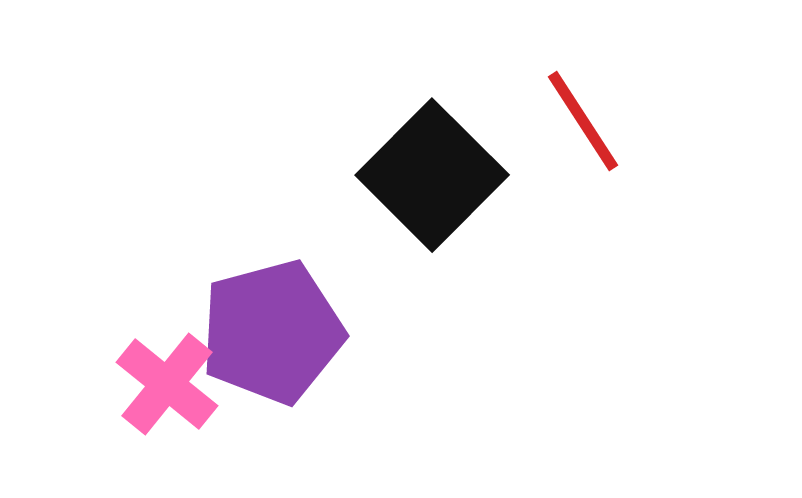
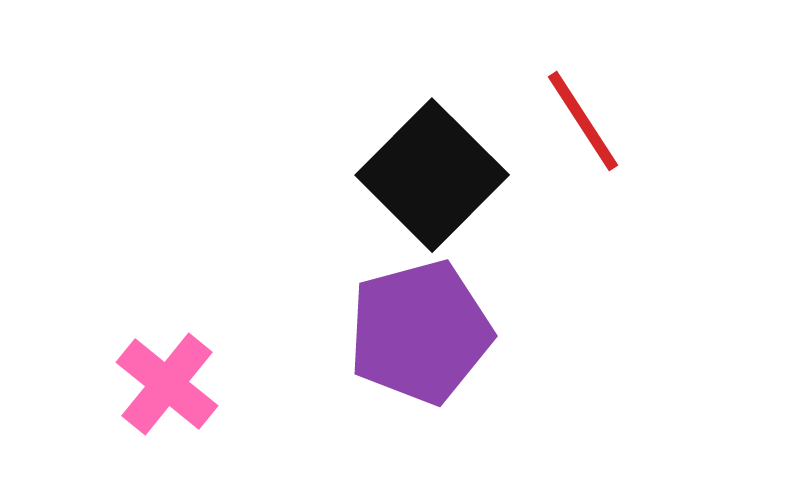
purple pentagon: moved 148 px right
